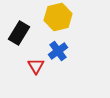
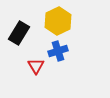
yellow hexagon: moved 4 px down; rotated 12 degrees counterclockwise
blue cross: rotated 18 degrees clockwise
